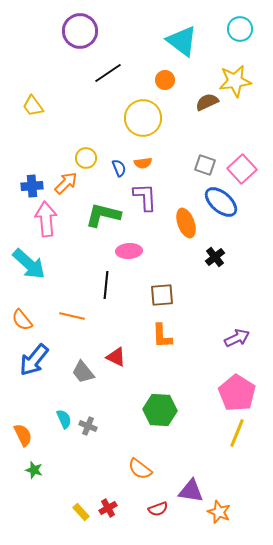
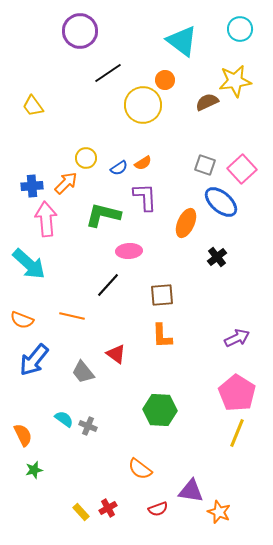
yellow circle at (143, 118): moved 13 px up
orange semicircle at (143, 163): rotated 24 degrees counterclockwise
blue semicircle at (119, 168): rotated 78 degrees clockwise
orange ellipse at (186, 223): rotated 44 degrees clockwise
black cross at (215, 257): moved 2 px right
black line at (106, 285): moved 2 px right; rotated 36 degrees clockwise
orange semicircle at (22, 320): rotated 30 degrees counterclockwise
red triangle at (116, 357): moved 3 px up; rotated 10 degrees clockwise
cyan semicircle at (64, 419): rotated 30 degrees counterclockwise
green star at (34, 470): rotated 30 degrees counterclockwise
